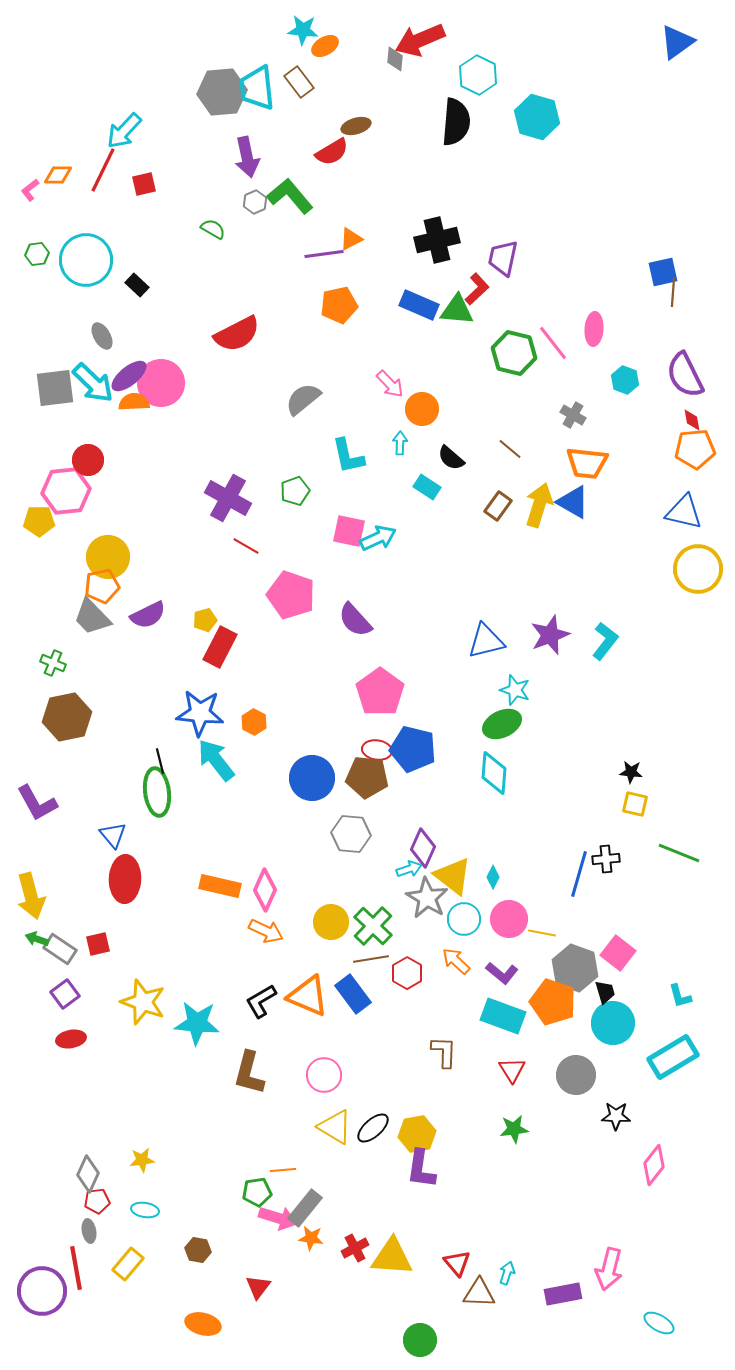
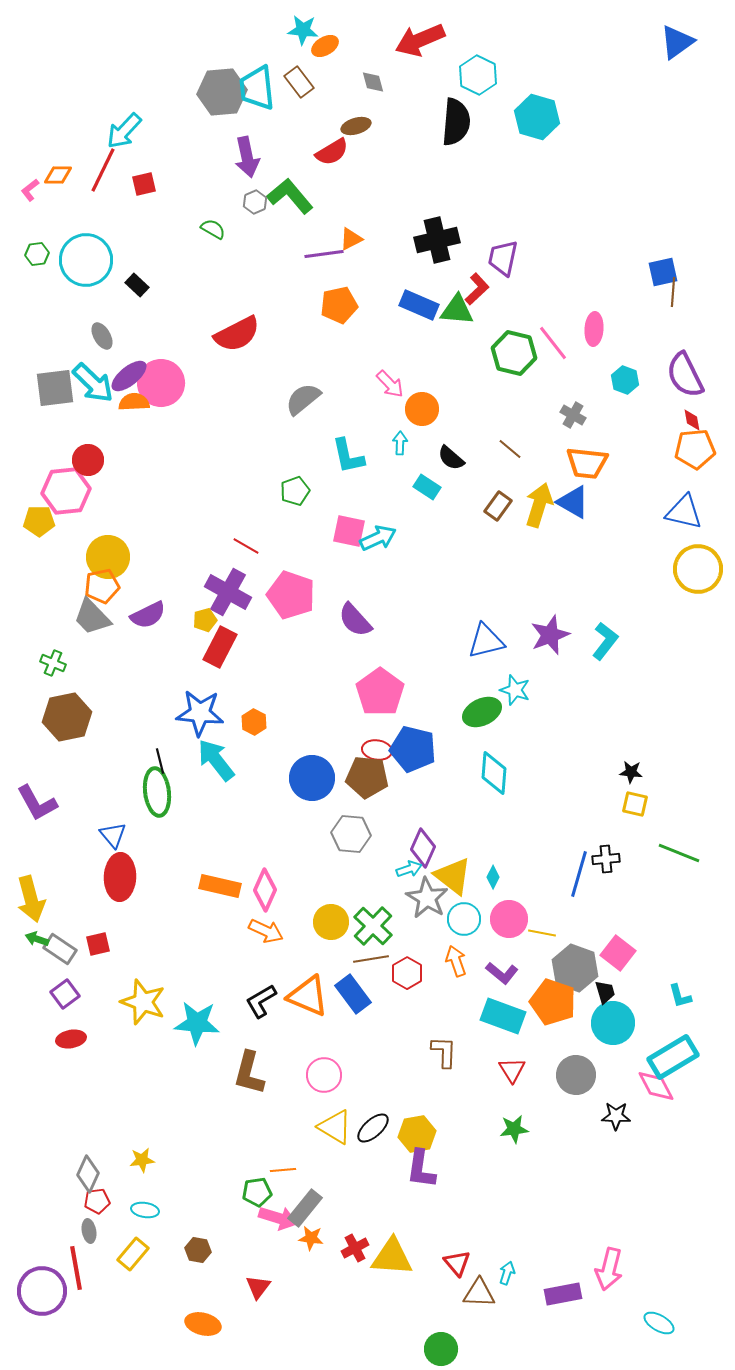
gray diamond at (395, 59): moved 22 px left, 23 px down; rotated 20 degrees counterclockwise
purple cross at (228, 498): moved 94 px down
green ellipse at (502, 724): moved 20 px left, 12 px up
red ellipse at (125, 879): moved 5 px left, 2 px up
yellow arrow at (31, 896): moved 3 px down
orange arrow at (456, 961): rotated 28 degrees clockwise
pink diamond at (654, 1165): moved 2 px right, 79 px up; rotated 66 degrees counterclockwise
yellow rectangle at (128, 1264): moved 5 px right, 10 px up
green circle at (420, 1340): moved 21 px right, 9 px down
